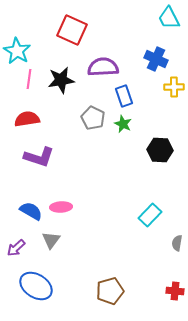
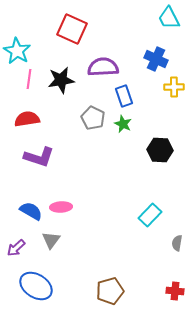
red square: moved 1 px up
